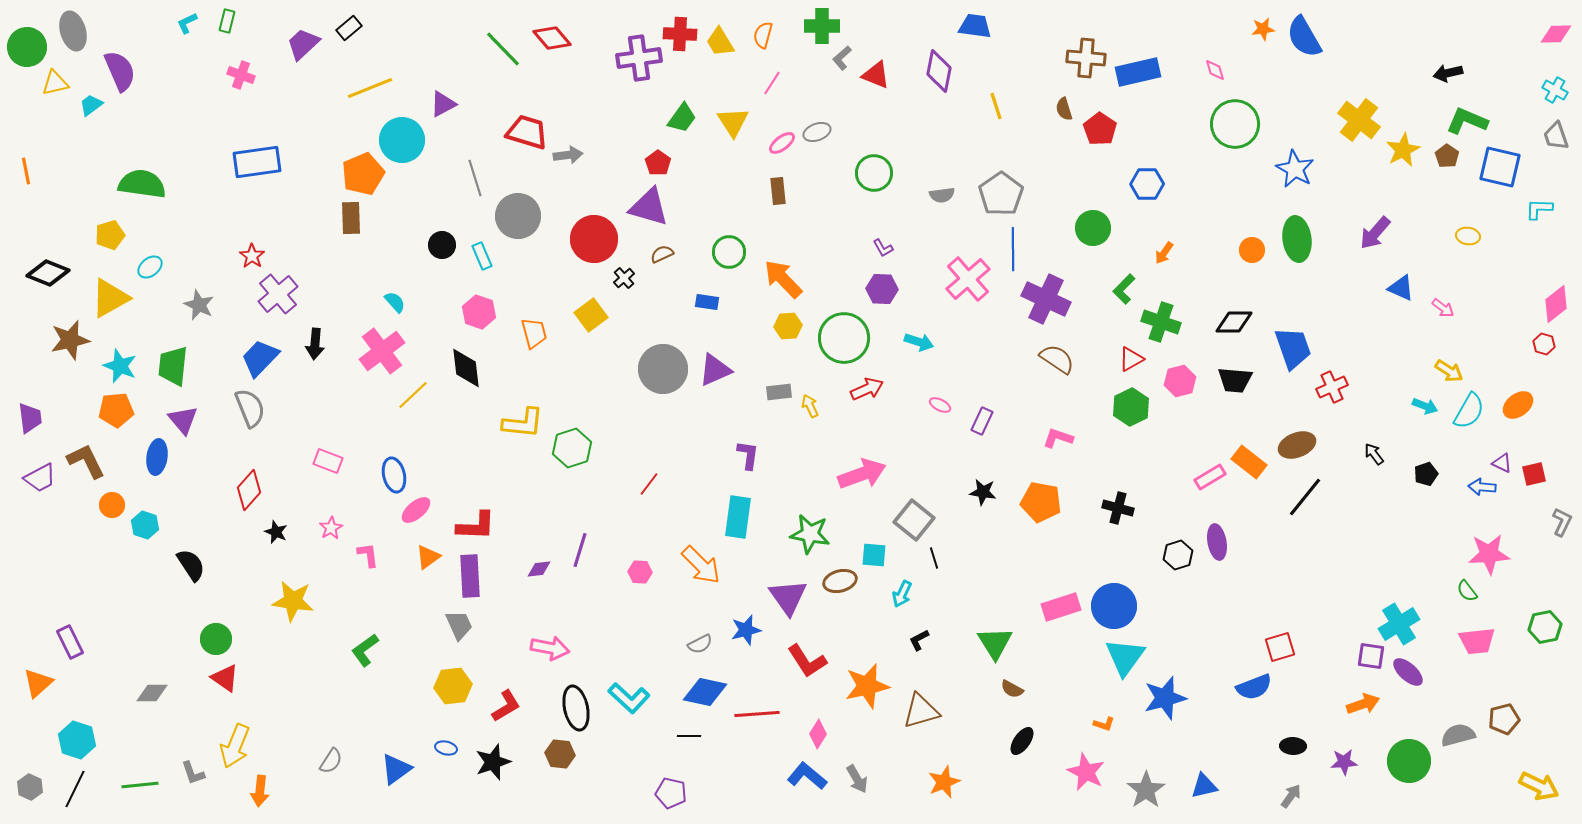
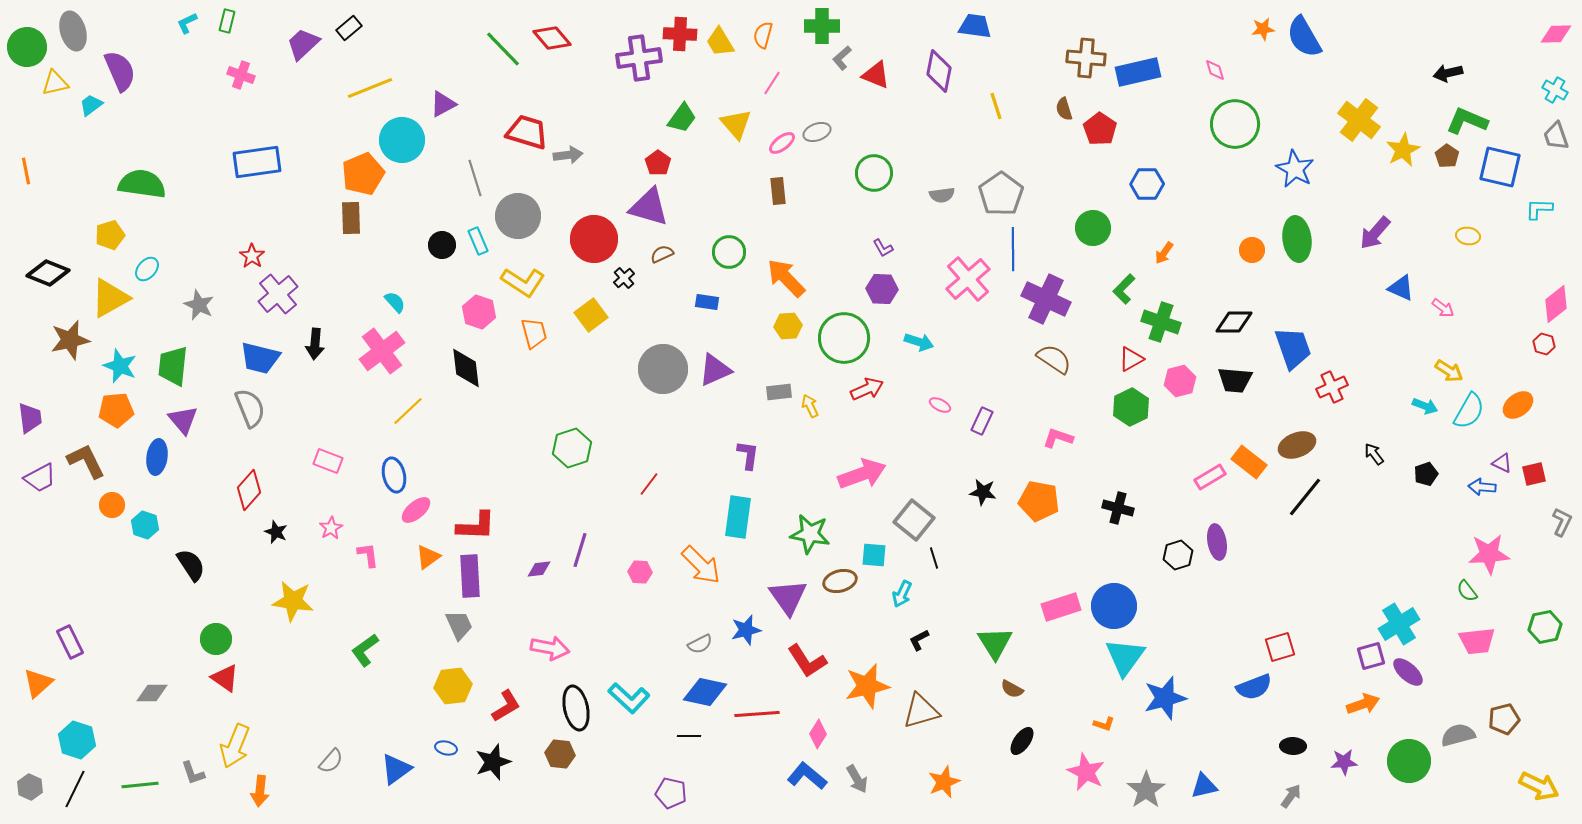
yellow triangle at (733, 122): moved 3 px right, 2 px down; rotated 8 degrees counterclockwise
cyan rectangle at (482, 256): moved 4 px left, 15 px up
cyan ellipse at (150, 267): moved 3 px left, 2 px down; rotated 10 degrees counterclockwise
orange arrow at (783, 279): moved 3 px right, 1 px up
blue trapezoid at (260, 358): rotated 120 degrees counterclockwise
brown semicircle at (1057, 359): moved 3 px left
yellow line at (413, 395): moved 5 px left, 16 px down
yellow L-shape at (523, 423): moved 141 px up; rotated 27 degrees clockwise
orange pentagon at (1041, 502): moved 2 px left, 1 px up
purple square at (1371, 656): rotated 24 degrees counterclockwise
gray semicircle at (331, 761): rotated 8 degrees clockwise
